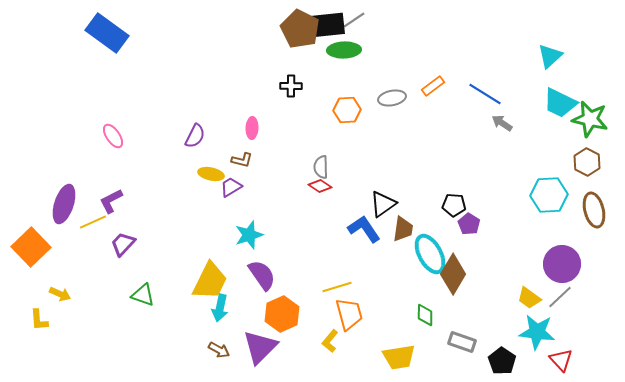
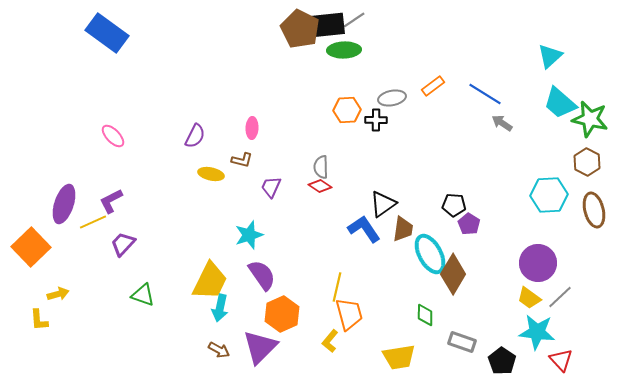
black cross at (291, 86): moved 85 px right, 34 px down
cyan trapezoid at (560, 103): rotated 15 degrees clockwise
pink ellipse at (113, 136): rotated 10 degrees counterclockwise
purple trapezoid at (231, 187): moved 40 px right; rotated 35 degrees counterclockwise
purple circle at (562, 264): moved 24 px left, 1 px up
yellow line at (337, 287): rotated 60 degrees counterclockwise
yellow arrow at (60, 294): moved 2 px left; rotated 40 degrees counterclockwise
